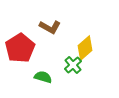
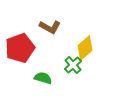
red pentagon: rotated 12 degrees clockwise
green semicircle: moved 1 px down
